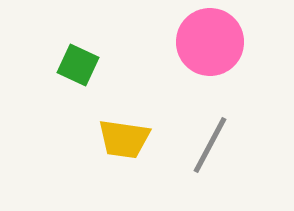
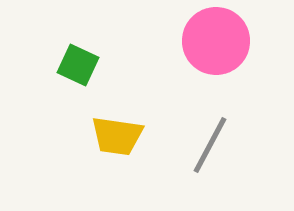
pink circle: moved 6 px right, 1 px up
yellow trapezoid: moved 7 px left, 3 px up
